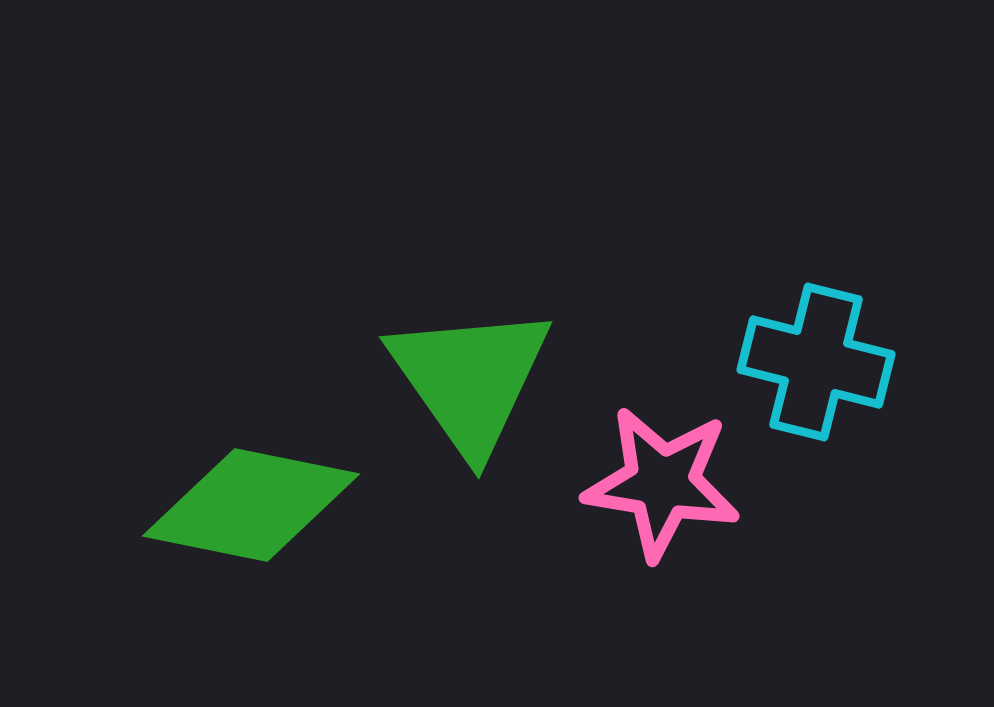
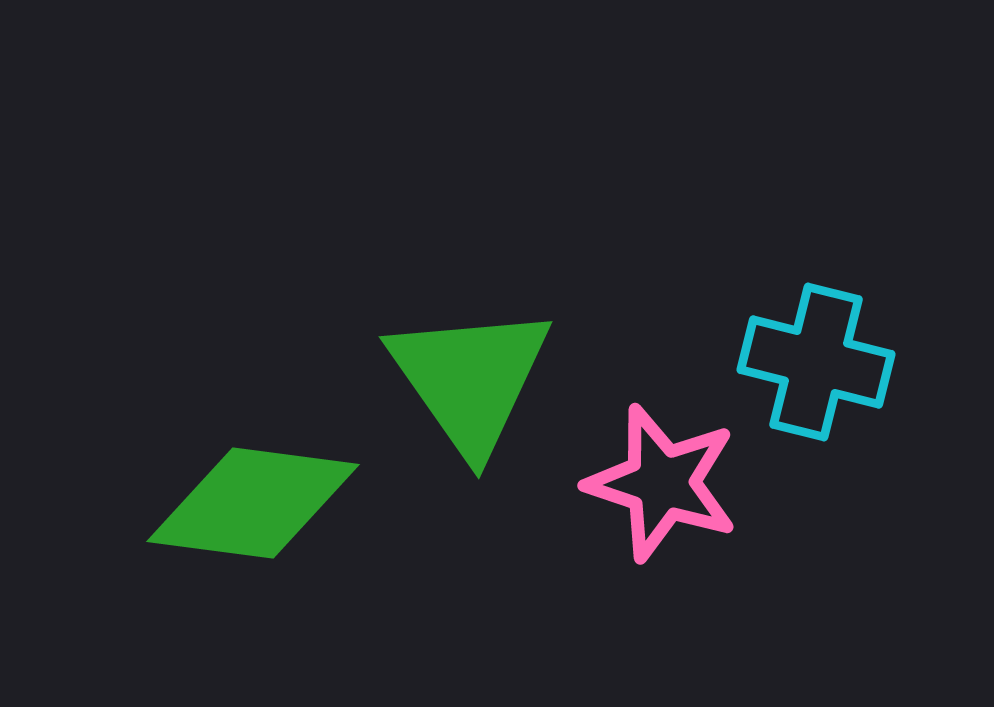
pink star: rotated 9 degrees clockwise
green diamond: moved 2 px right, 2 px up; rotated 4 degrees counterclockwise
